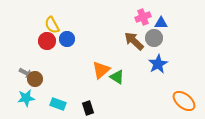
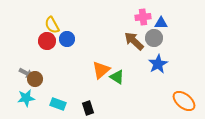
pink cross: rotated 14 degrees clockwise
